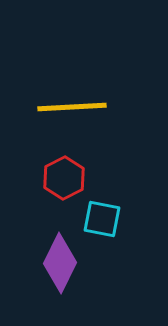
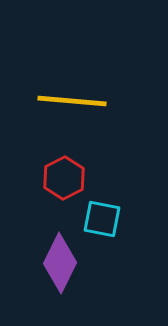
yellow line: moved 6 px up; rotated 8 degrees clockwise
